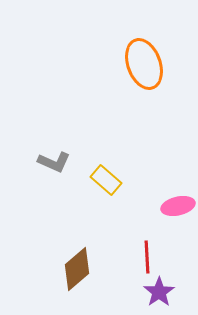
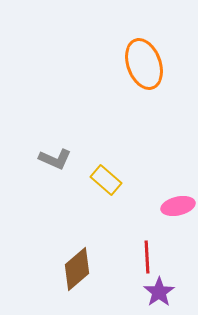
gray L-shape: moved 1 px right, 3 px up
